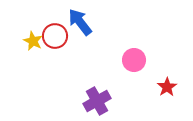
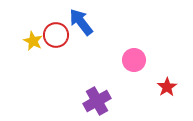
blue arrow: moved 1 px right
red circle: moved 1 px right, 1 px up
